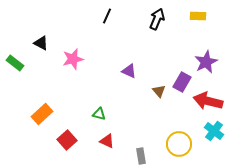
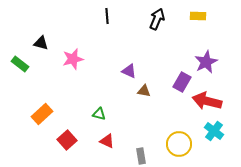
black line: rotated 28 degrees counterclockwise
black triangle: rotated 14 degrees counterclockwise
green rectangle: moved 5 px right, 1 px down
brown triangle: moved 15 px left; rotated 40 degrees counterclockwise
red arrow: moved 1 px left
